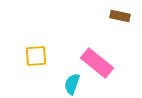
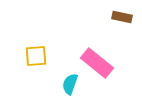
brown rectangle: moved 2 px right, 1 px down
cyan semicircle: moved 2 px left
